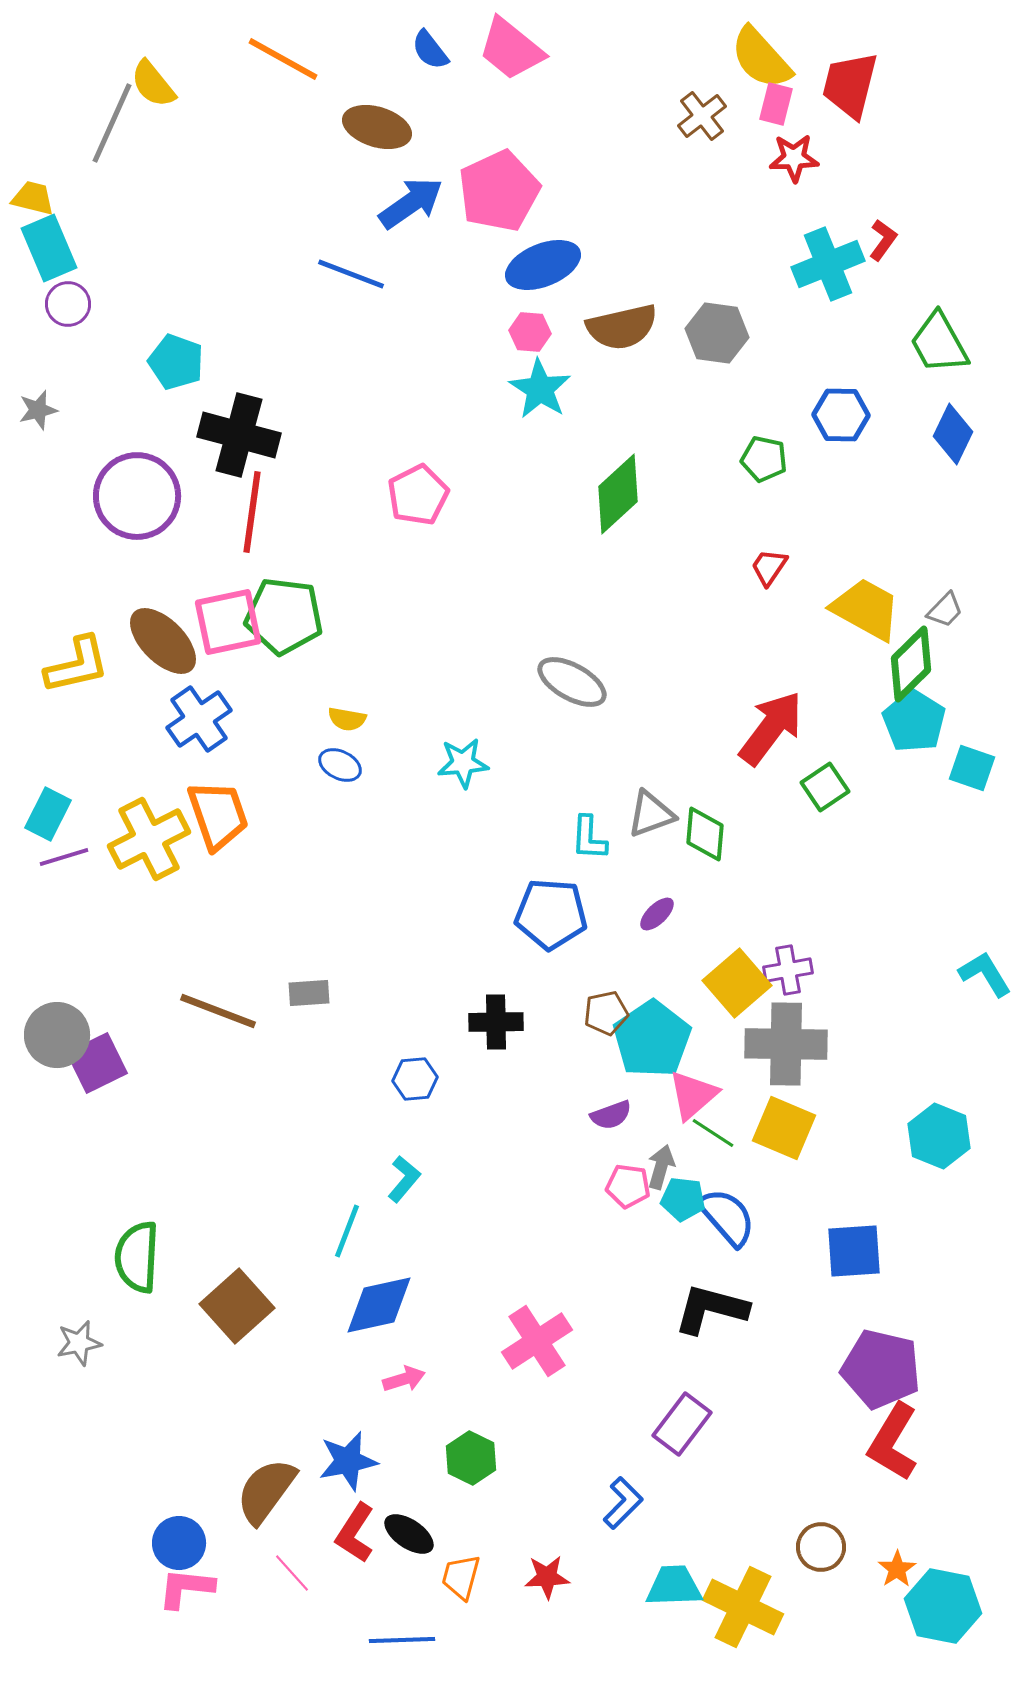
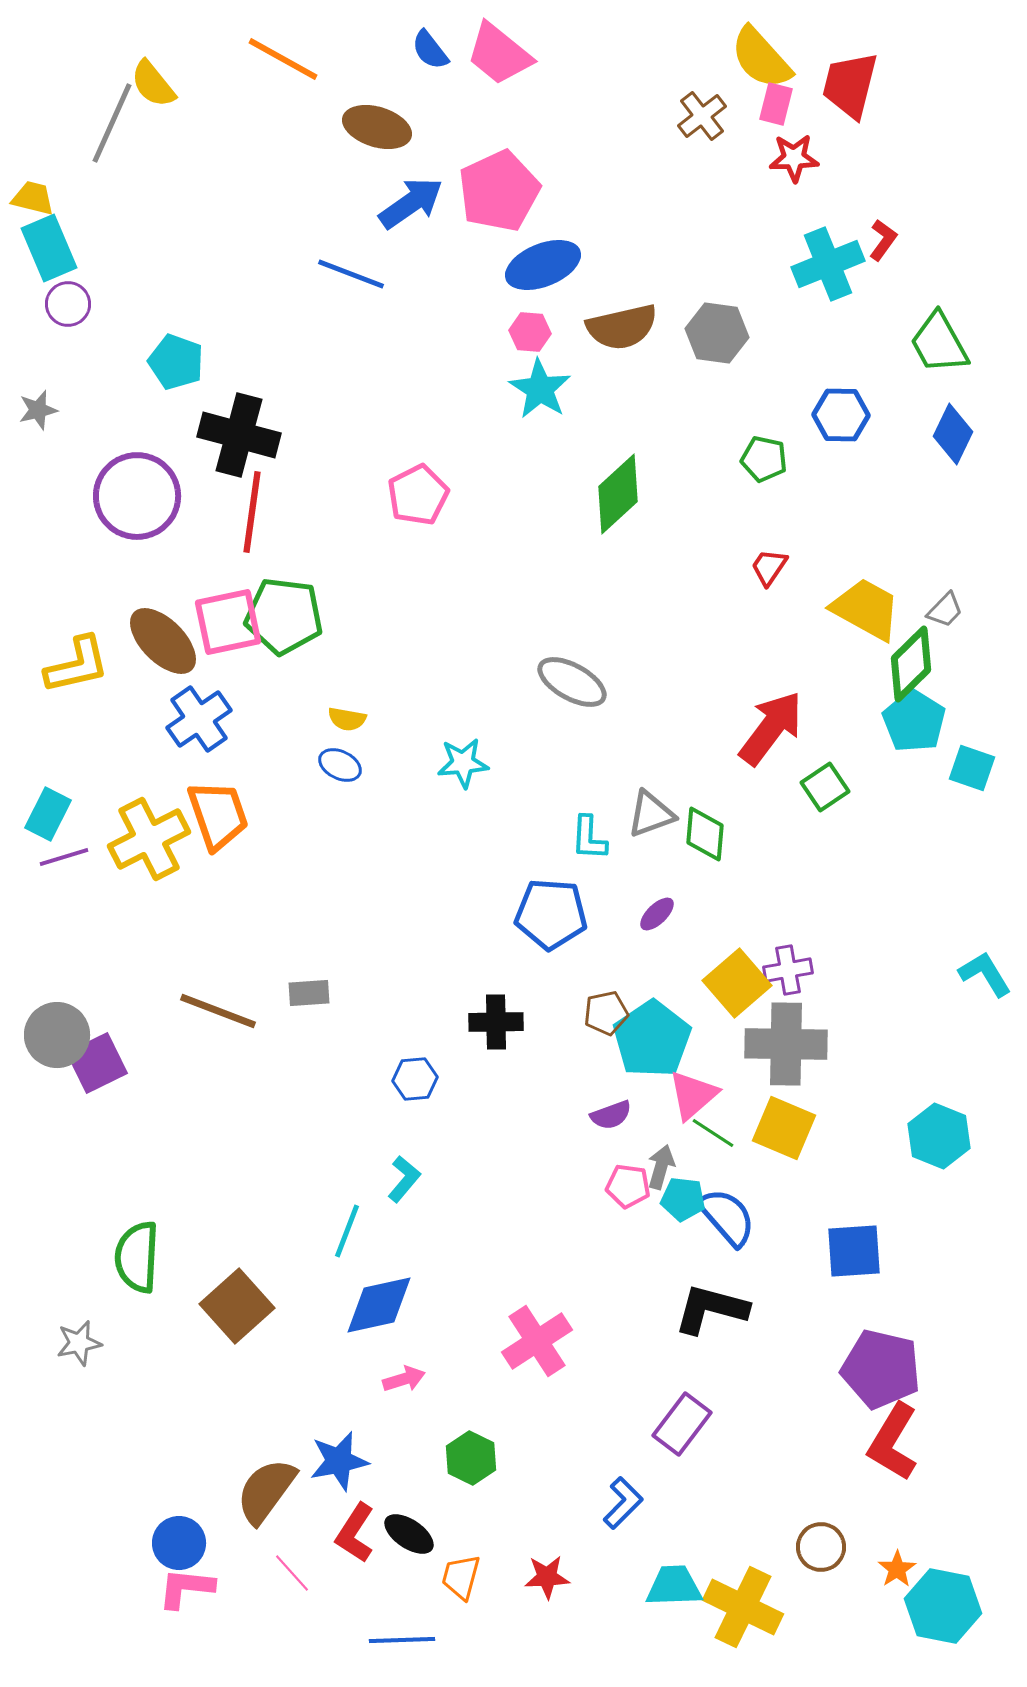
pink trapezoid at (511, 49): moved 12 px left, 5 px down
blue star at (348, 1461): moved 9 px left
